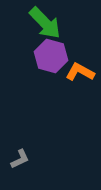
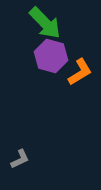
orange L-shape: rotated 120 degrees clockwise
